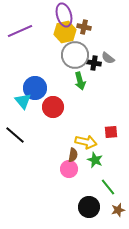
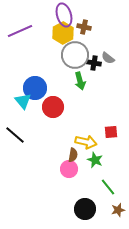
yellow hexagon: moved 2 px left, 1 px down; rotated 15 degrees counterclockwise
black circle: moved 4 px left, 2 px down
